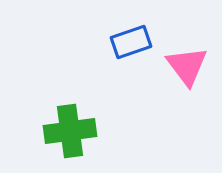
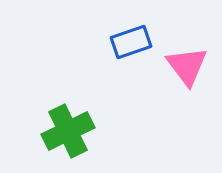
green cross: moved 2 px left; rotated 18 degrees counterclockwise
